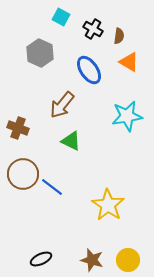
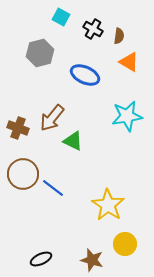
gray hexagon: rotated 20 degrees clockwise
blue ellipse: moved 4 px left, 5 px down; rotated 32 degrees counterclockwise
brown arrow: moved 10 px left, 13 px down
green triangle: moved 2 px right
blue line: moved 1 px right, 1 px down
yellow circle: moved 3 px left, 16 px up
